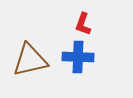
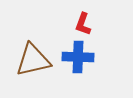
brown triangle: moved 3 px right
